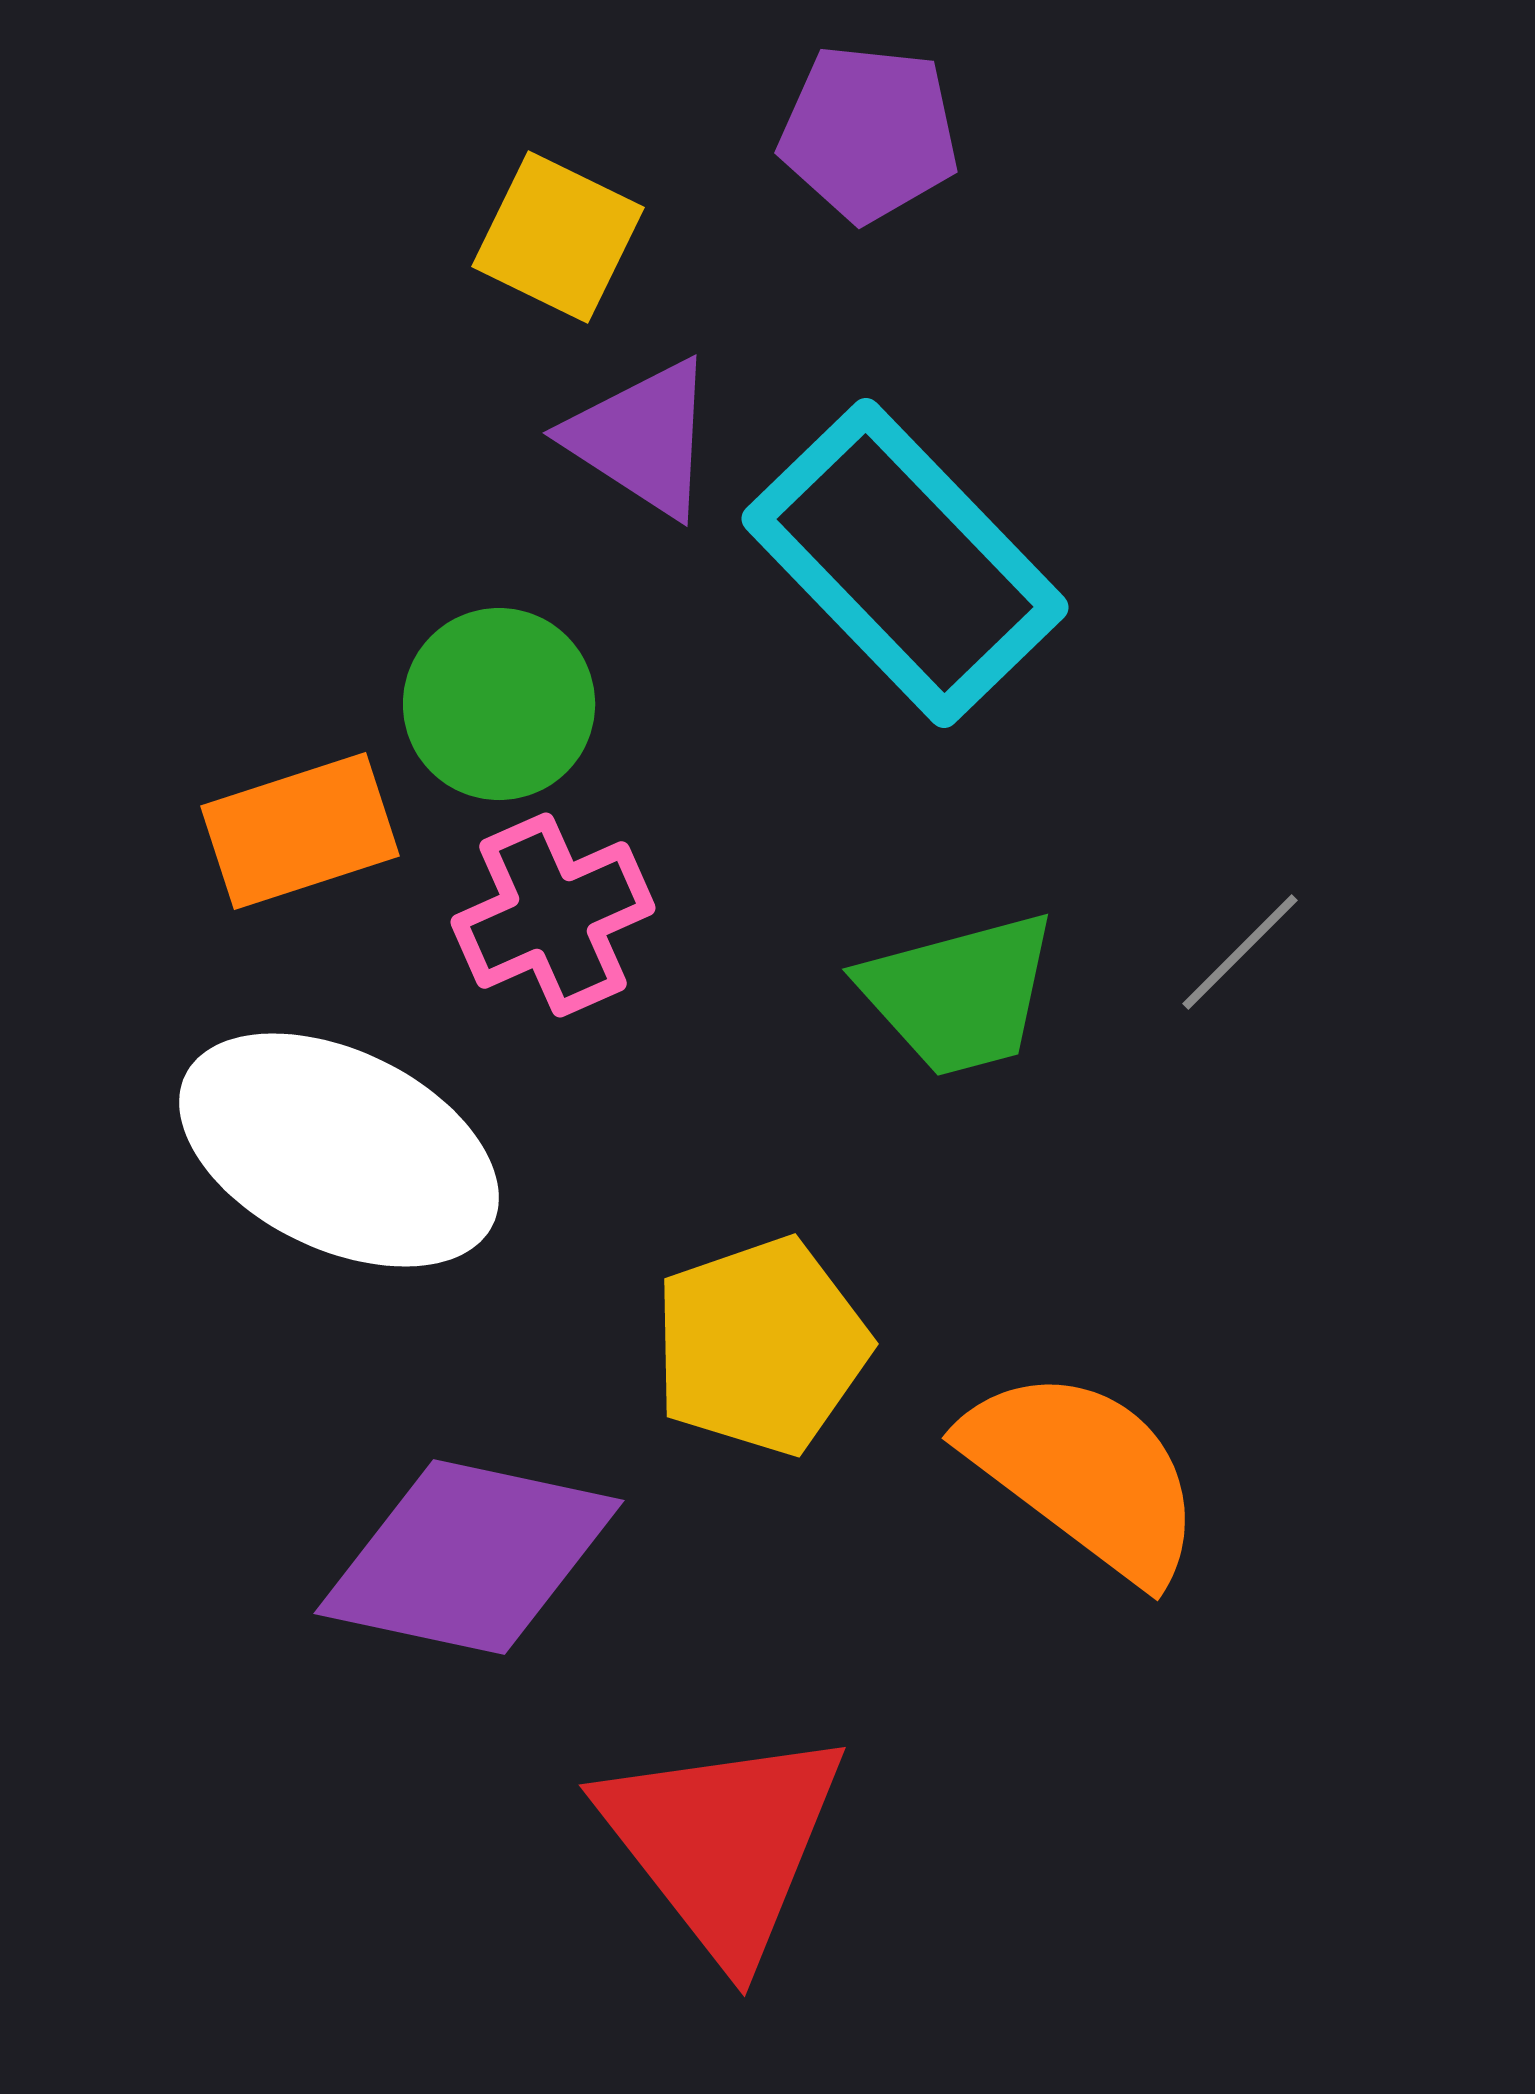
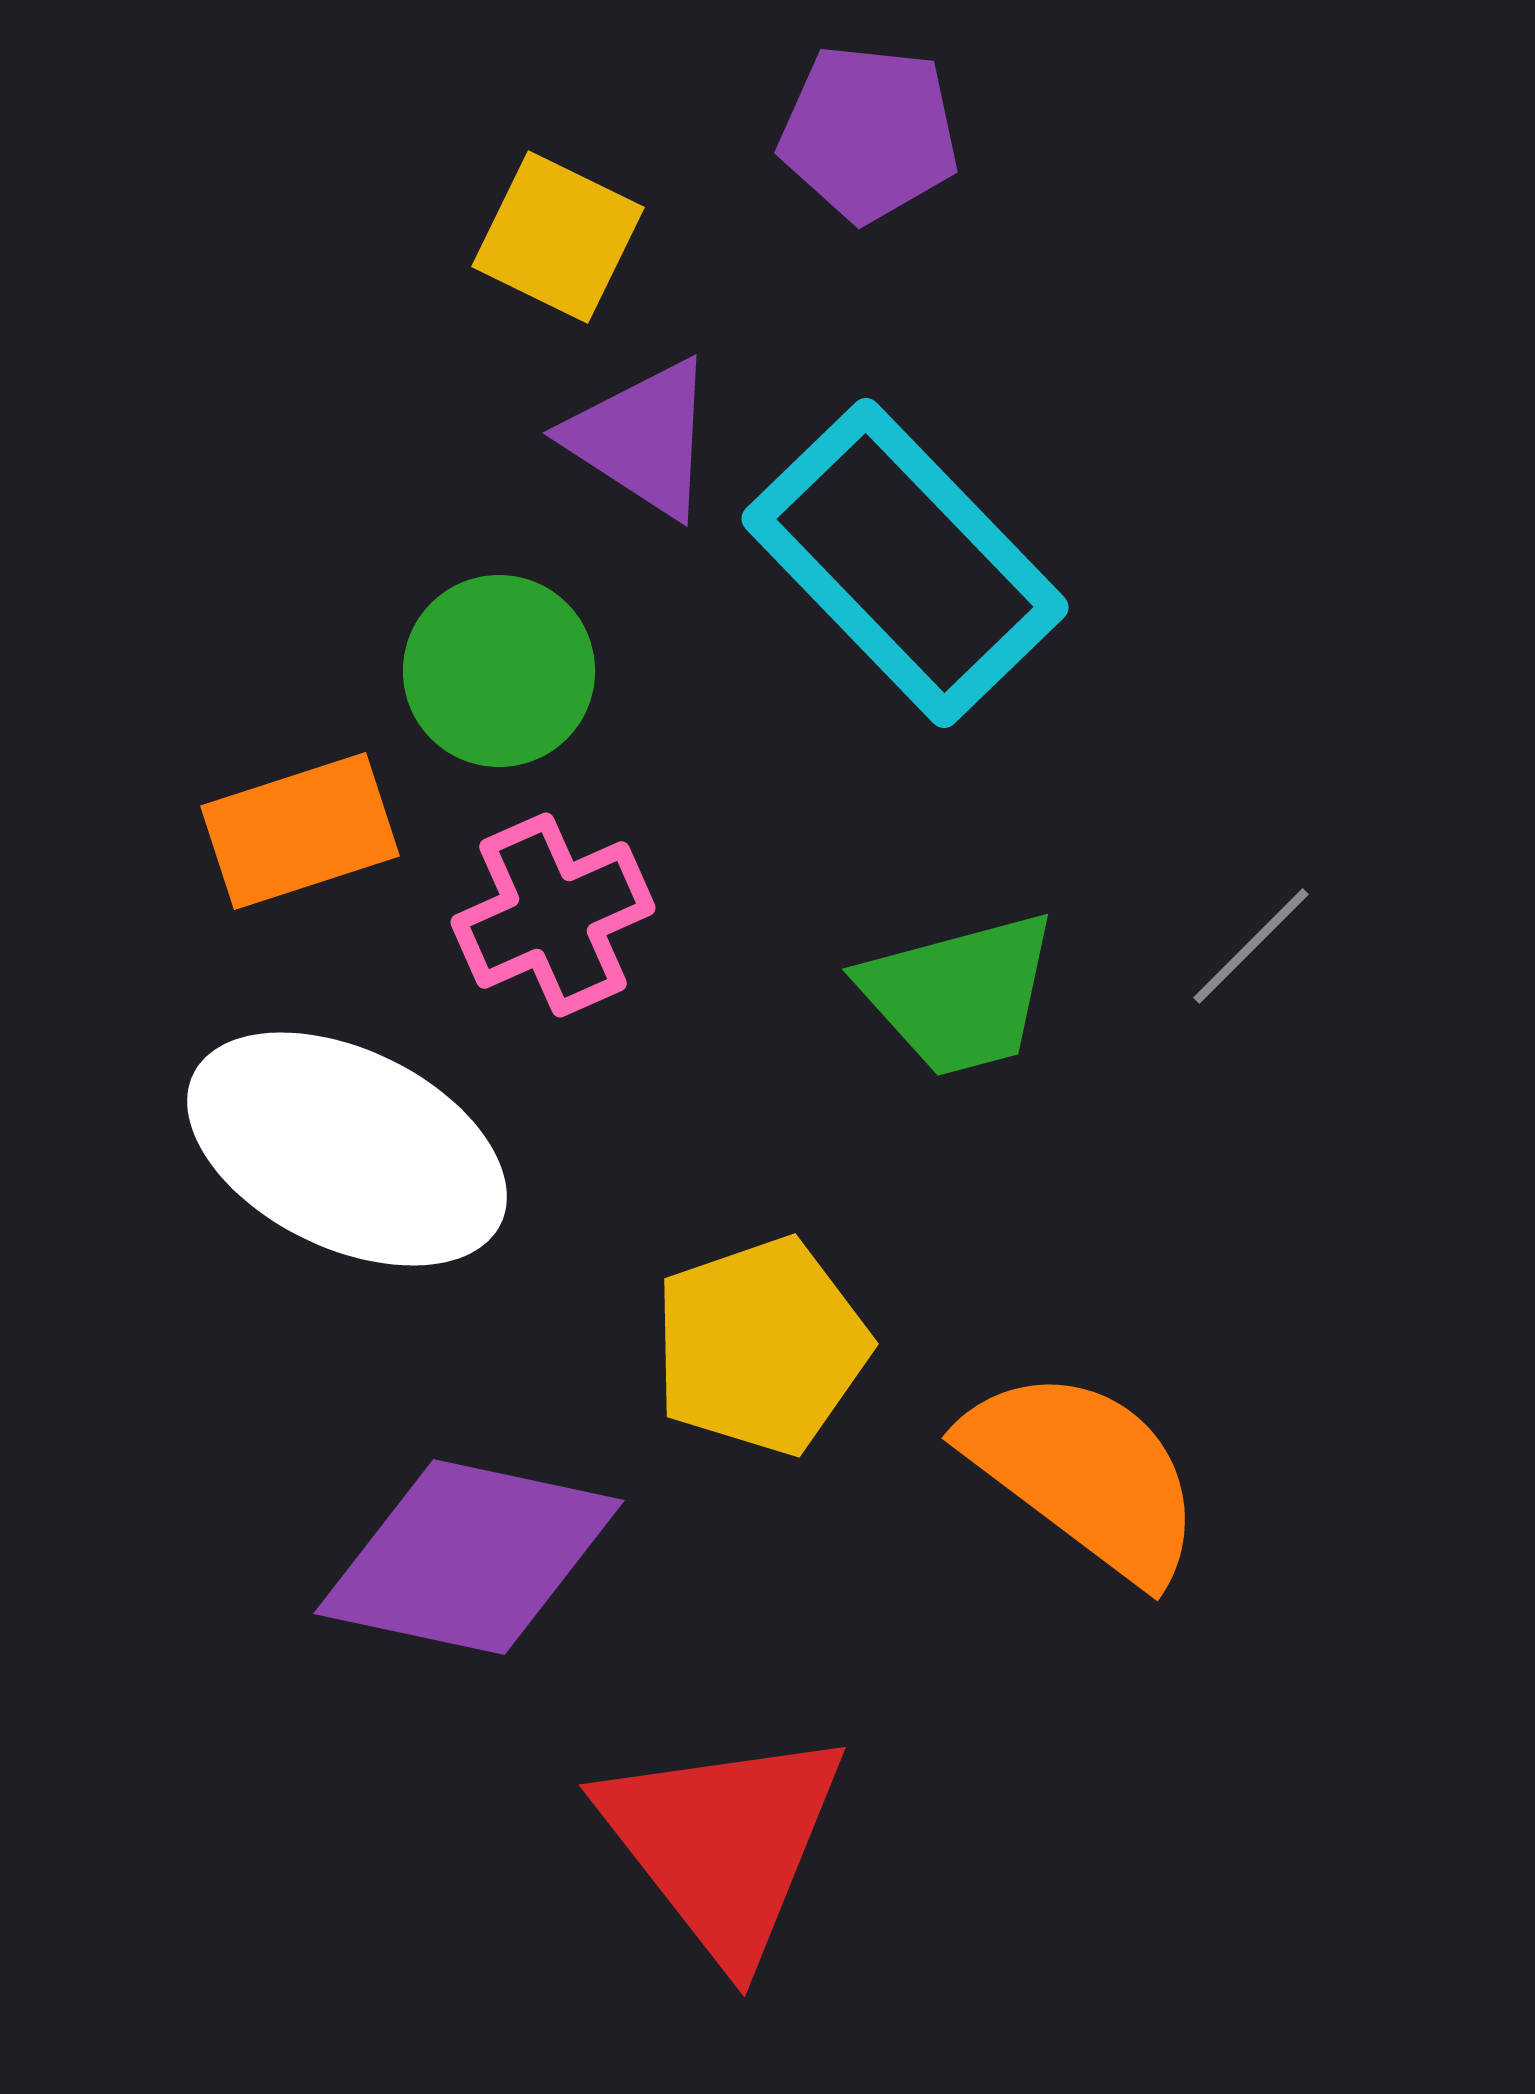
green circle: moved 33 px up
gray line: moved 11 px right, 6 px up
white ellipse: moved 8 px right, 1 px up
